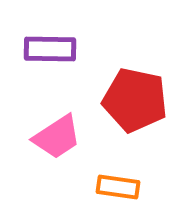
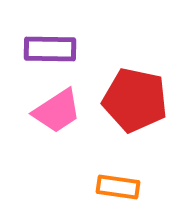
pink trapezoid: moved 26 px up
